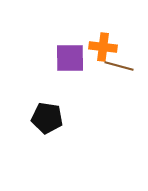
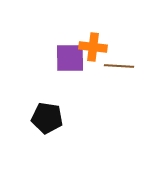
orange cross: moved 10 px left
brown line: rotated 12 degrees counterclockwise
